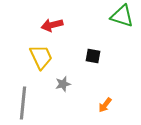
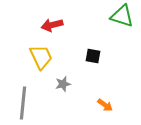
orange arrow: rotated 91 degrees counterclockwise
